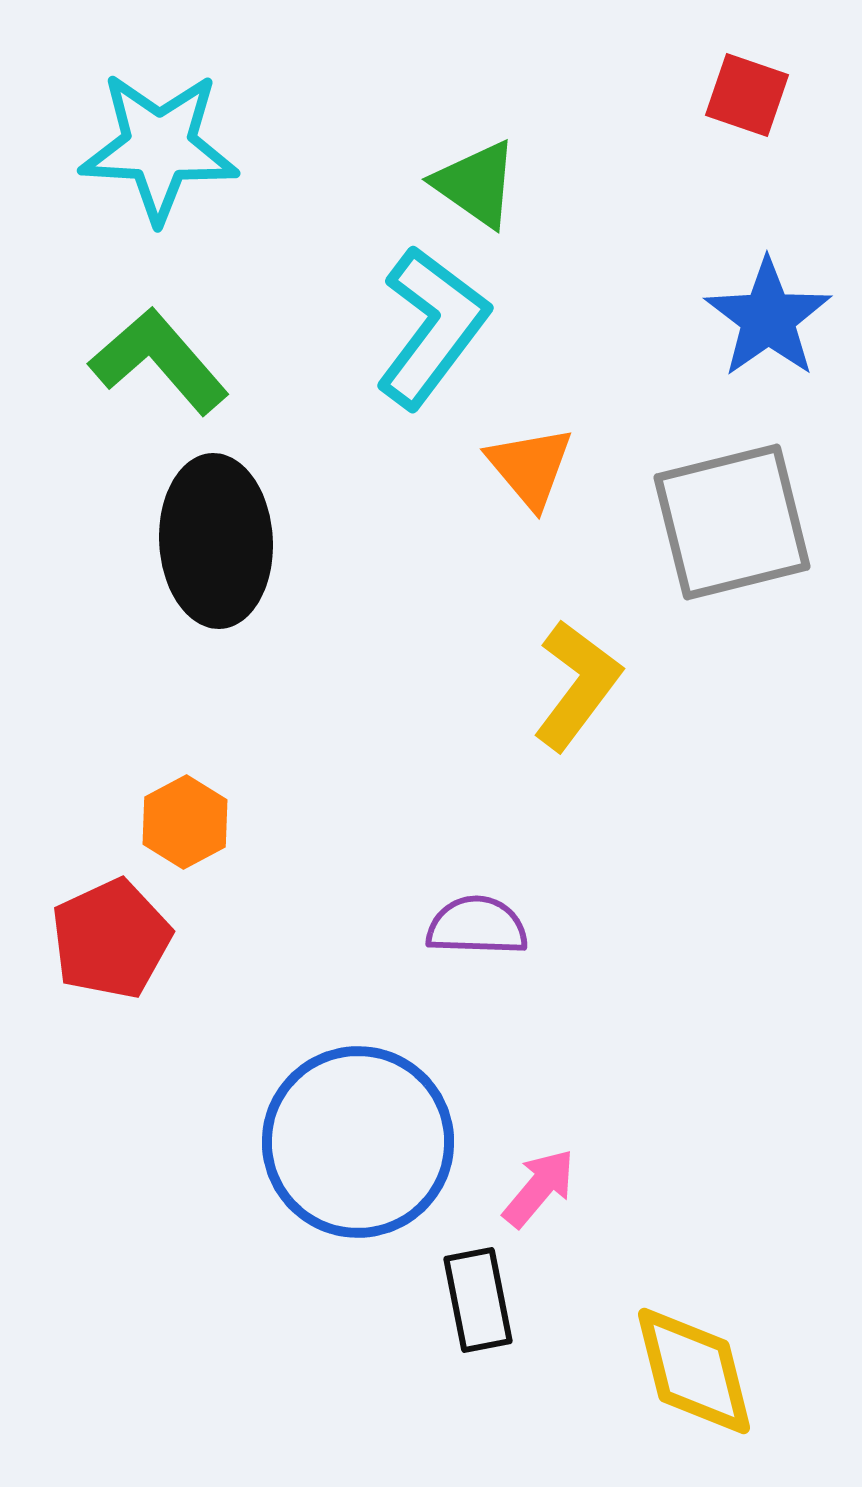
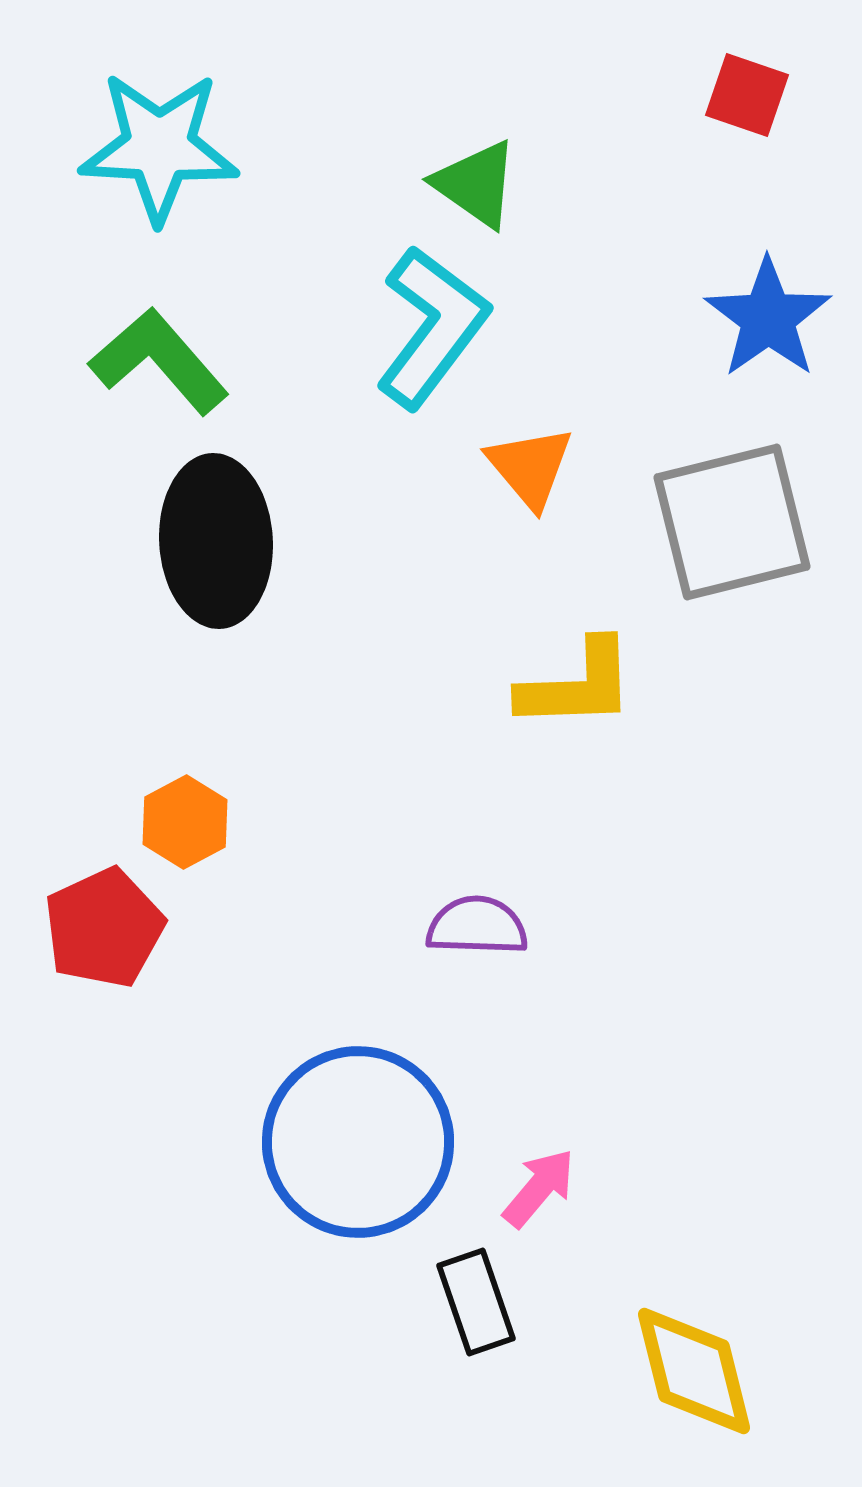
yellow L-shape: rotated 51 degrees clockwise
red pentagon: moved 7 px left, 11 px up
black rectangle: moved 2 px left, 2 px down; rotated 8 degrees counterclockwise
